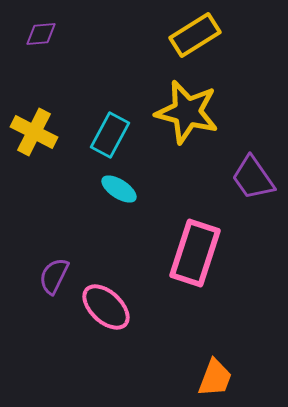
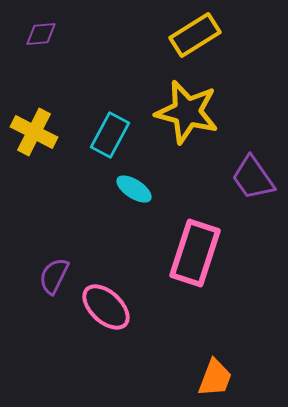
cyan ellipse: moved 15 px right
